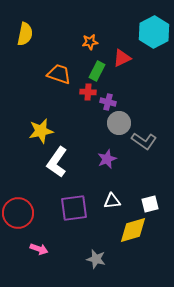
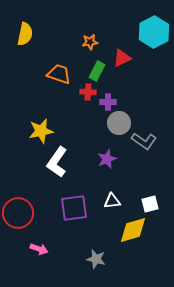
purple cross: rotated 14 degrees counterclockwise
